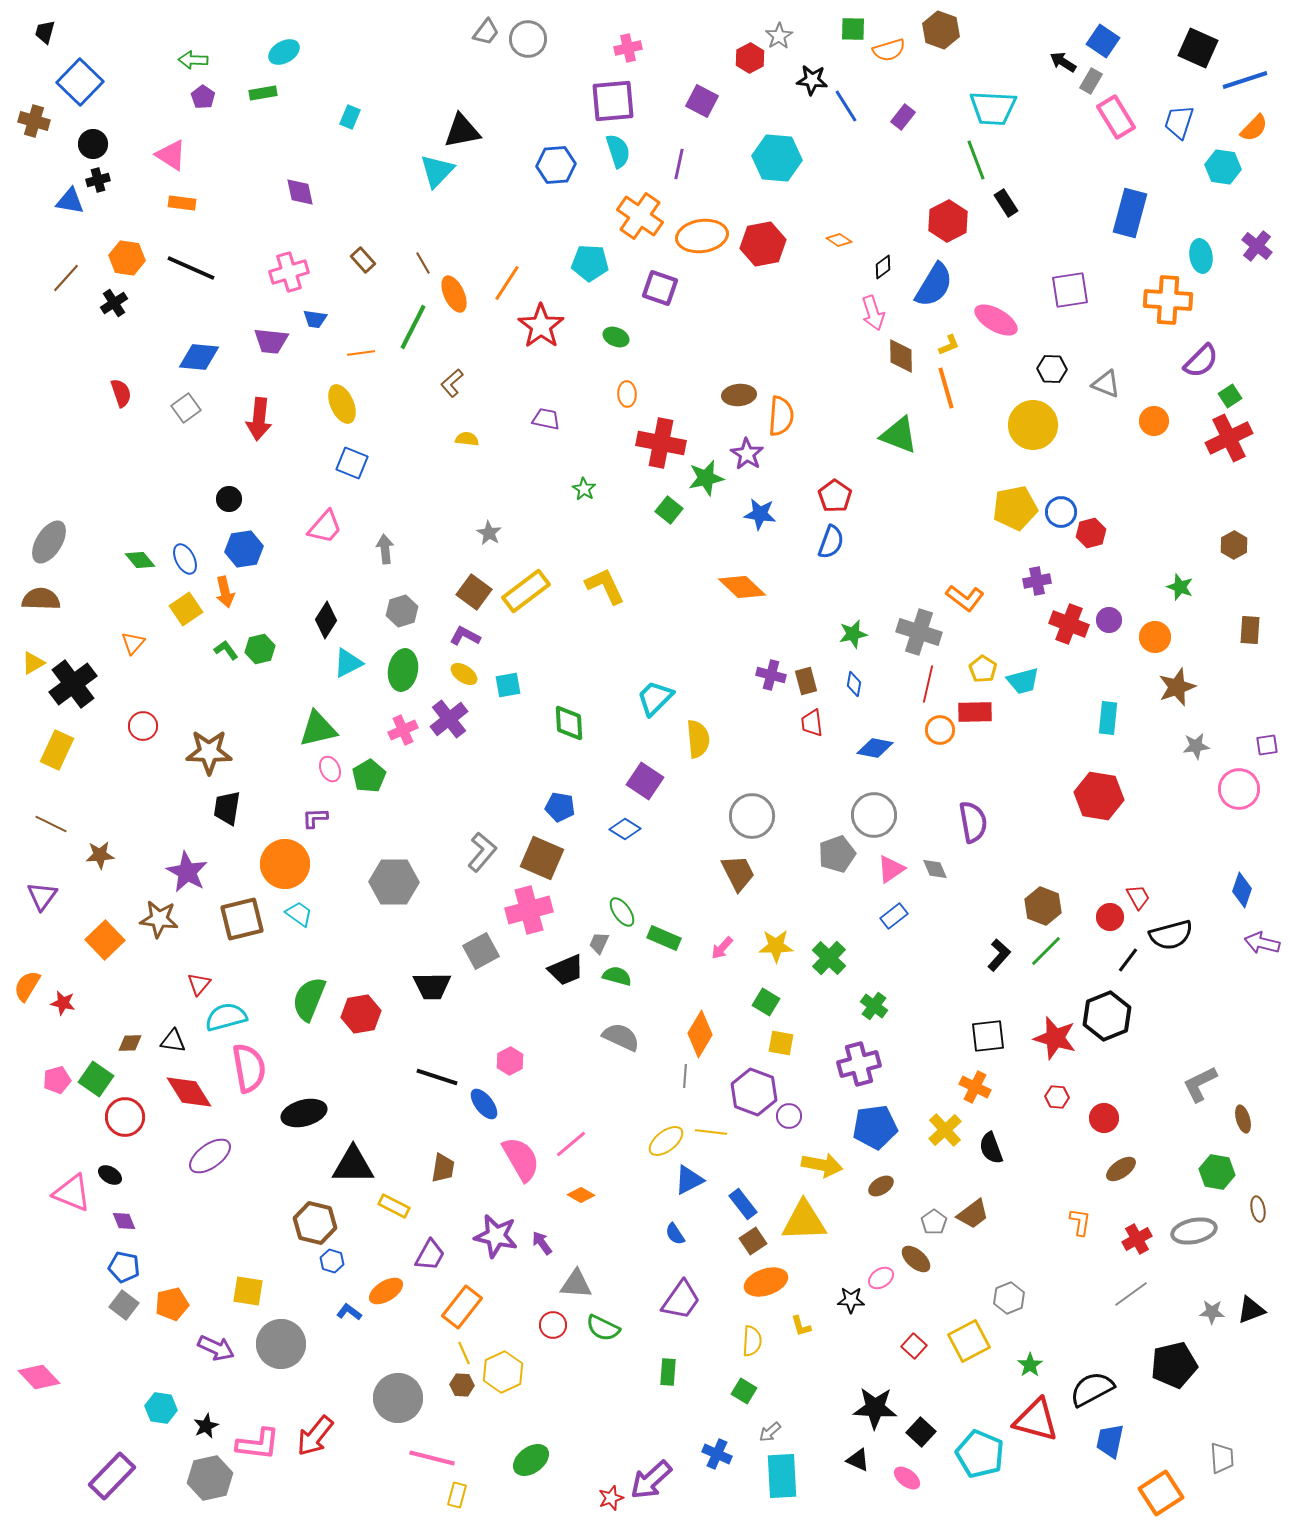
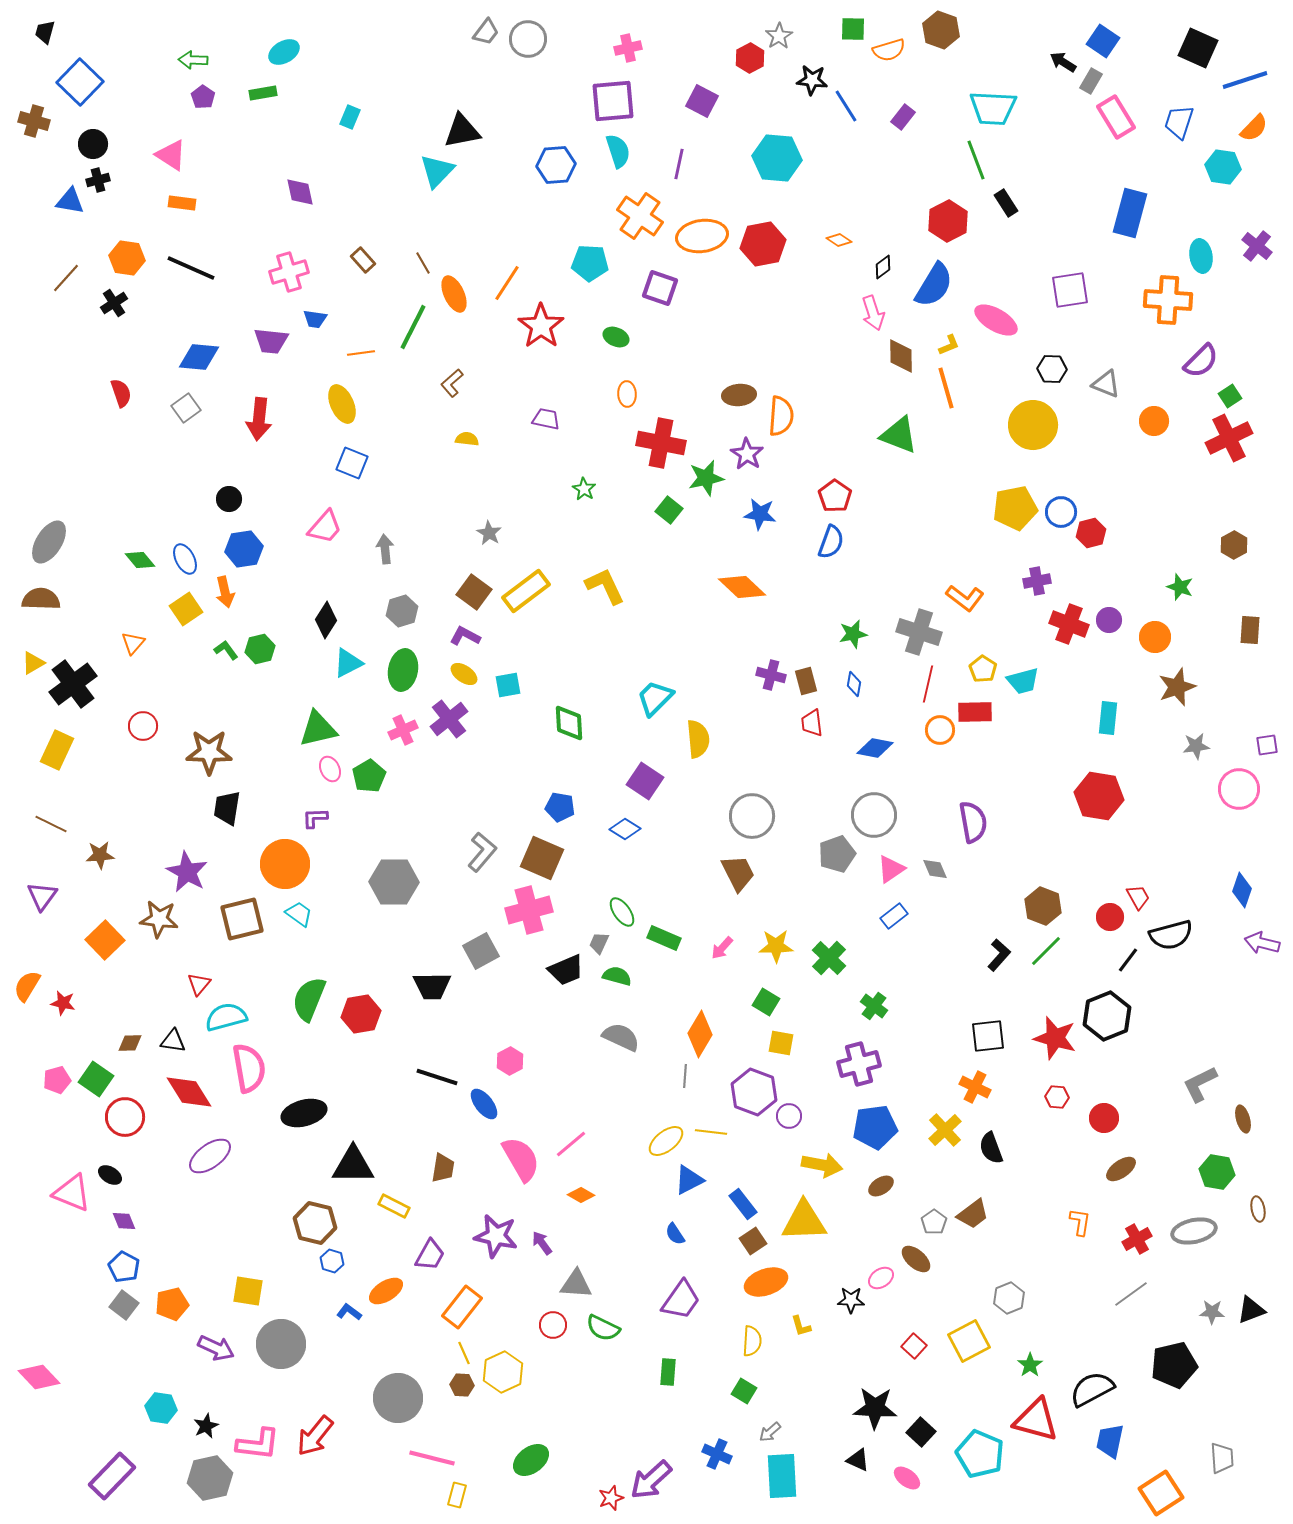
blue pentagon at (124, 1267): rotated 16 degrees clockwise
